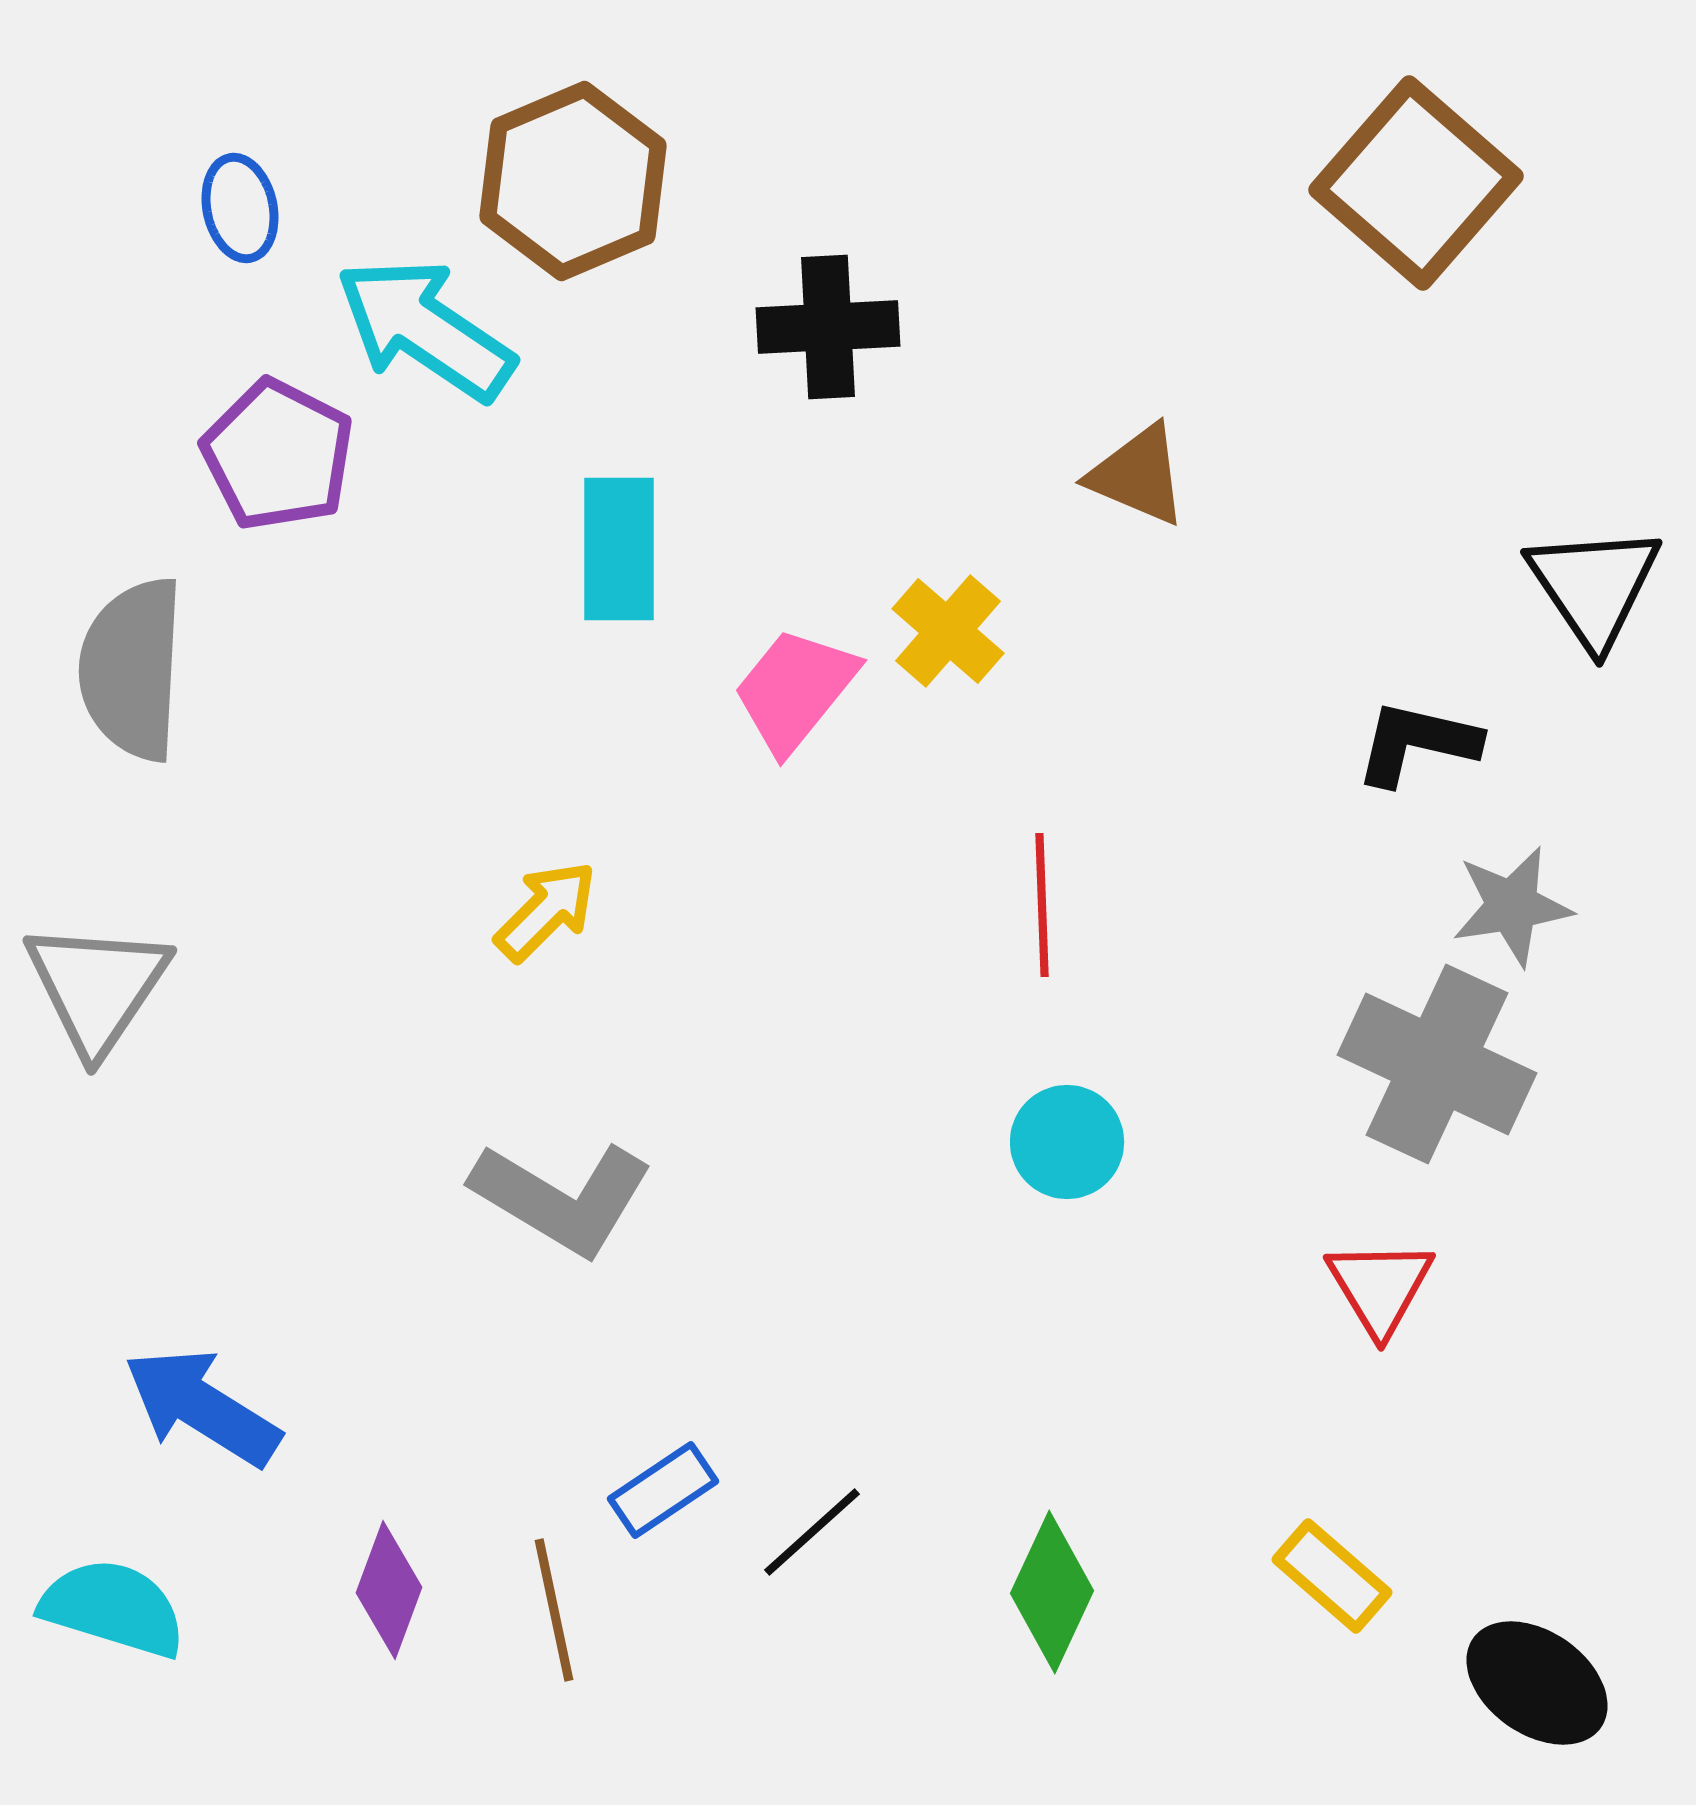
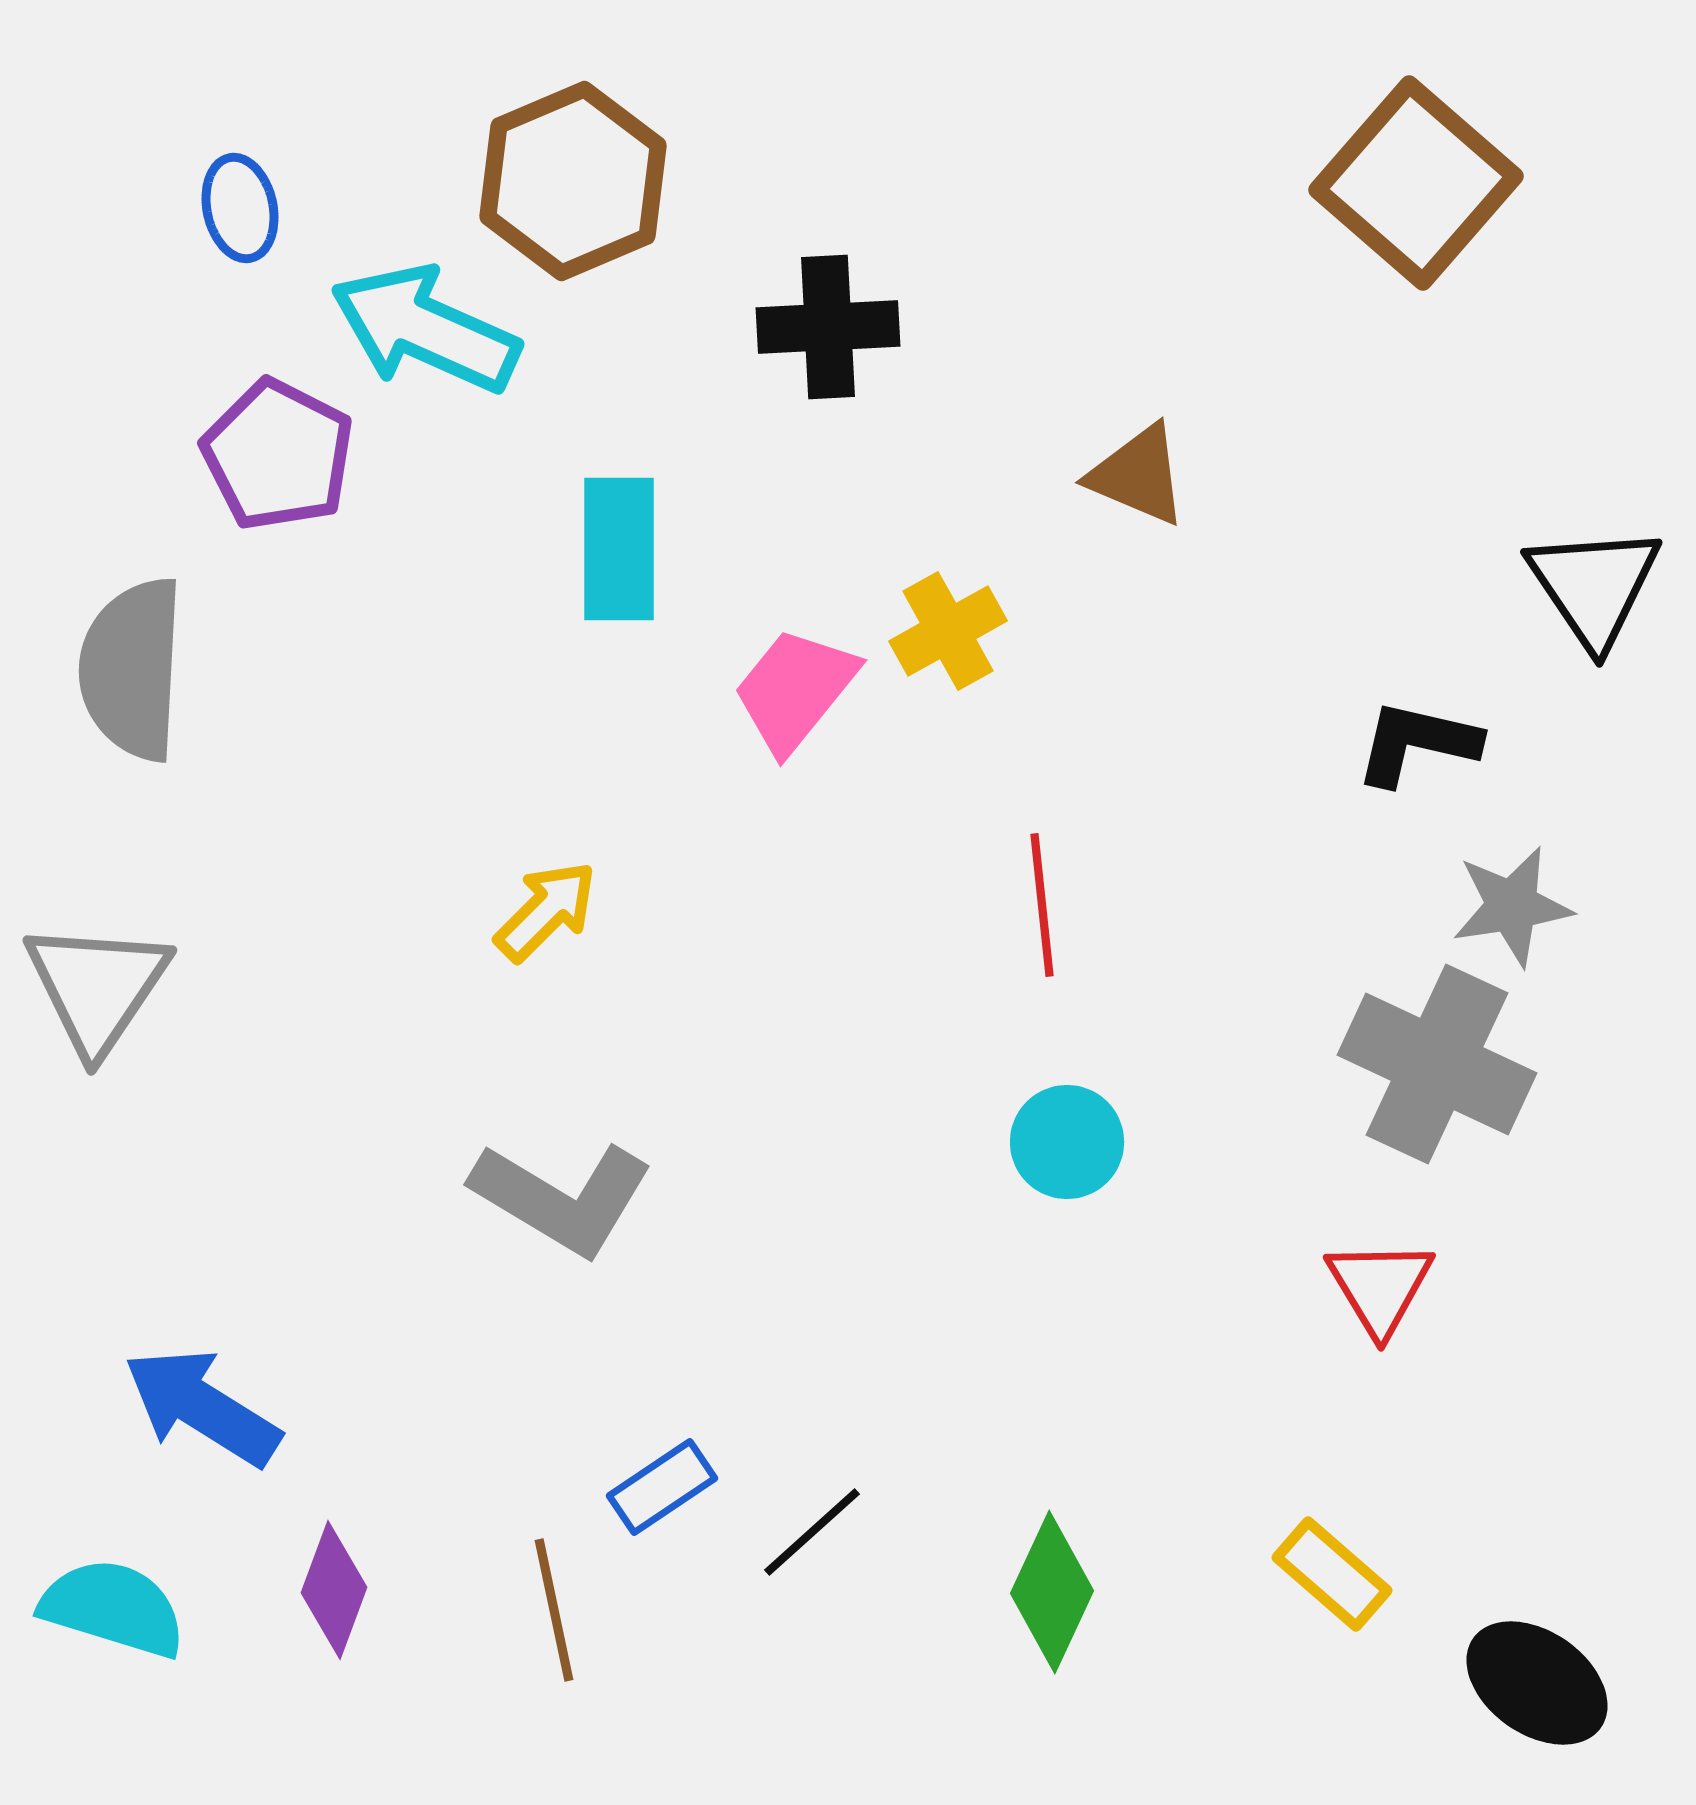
cyan arrow: rotated 10 degrees counterclockwise
yellow cross: rotated 20 degrees clockwise
red line: rotated 4 degrees counterclockwise
blue rectangle: moved 1 px left, 3 px up
yellow rectangle: moved 2 px up
purple diamond: moved 55 px left
